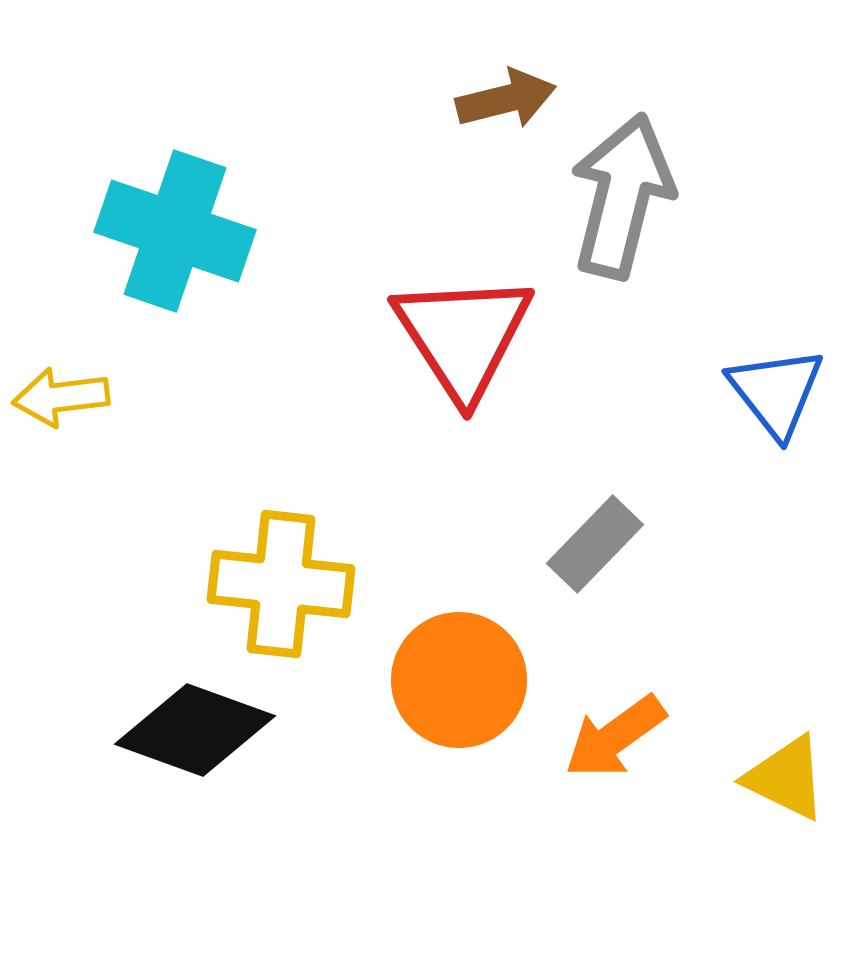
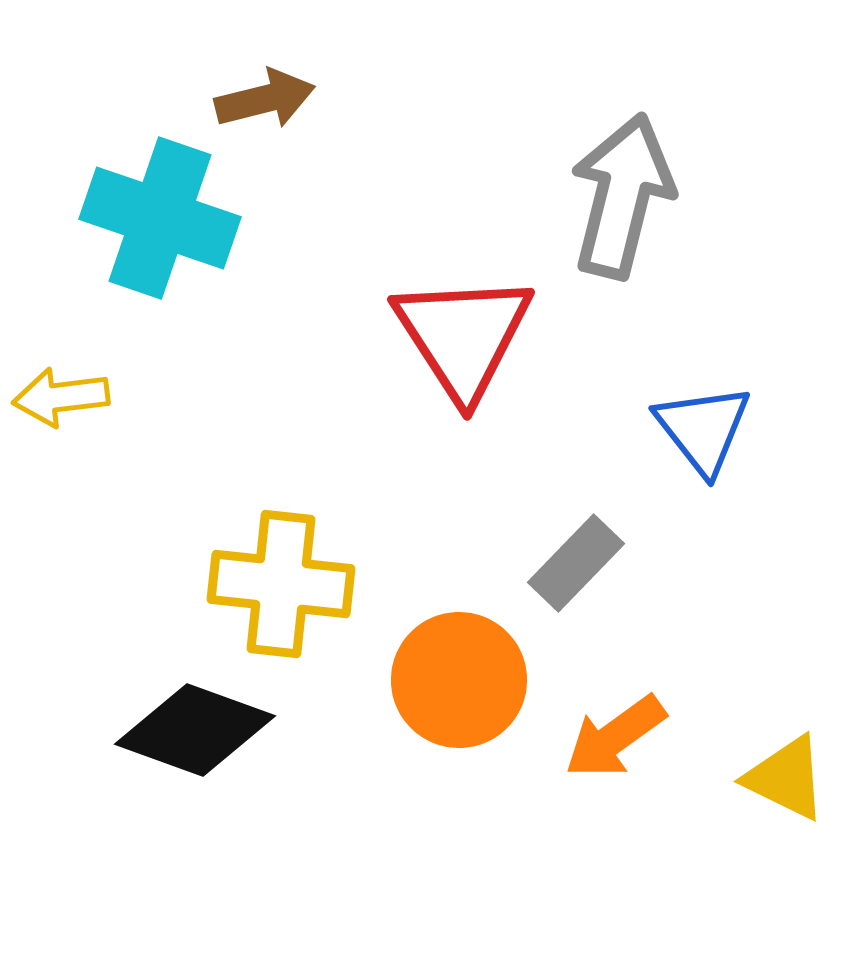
brown arrow: moved 241 px left
cyan cross: moved 15 px left, 13 px up
blue triangle: moved 73 px left, 37 px down
gray rectangle: moved 19 px left, 19 px down
